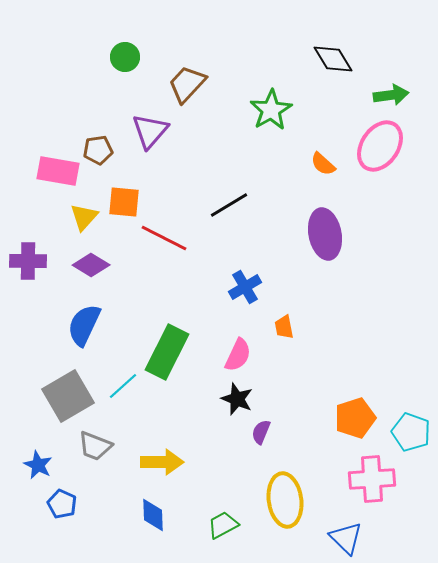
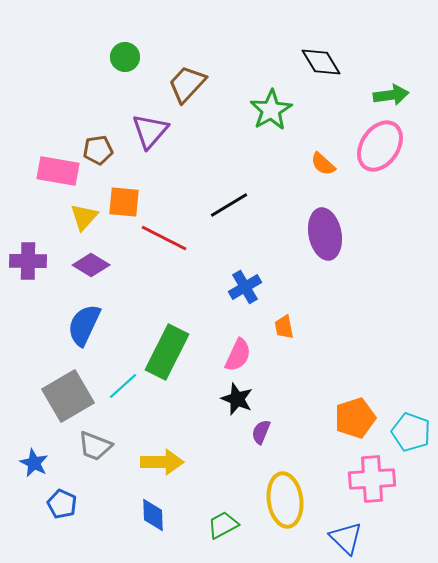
black diamond: moved 12 px left, 3 px down
blue star: moved 4 px left, 2 px up
